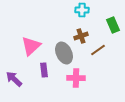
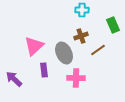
pink triangle: moved 3 px right
